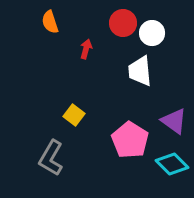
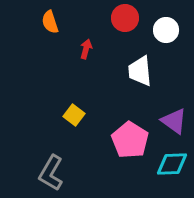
red circle: moved 2 px right, 5 px up
white circle: moved 14 px right, 3 px up
gray L-shape: moved 15 px down
cyan diamond: rotated 48 degrees counterclockwise
